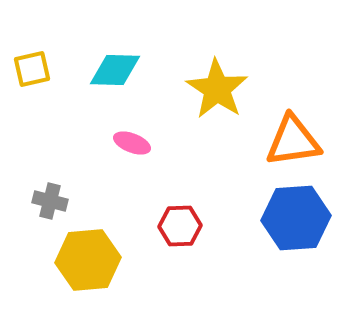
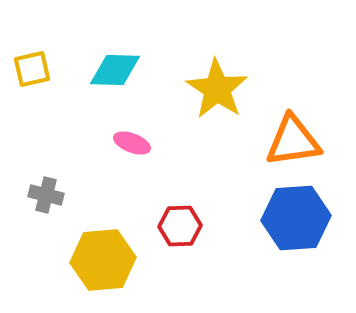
gray cross: moved 4 px left, 6 px up
yellow hexagon: moved 15 px right
